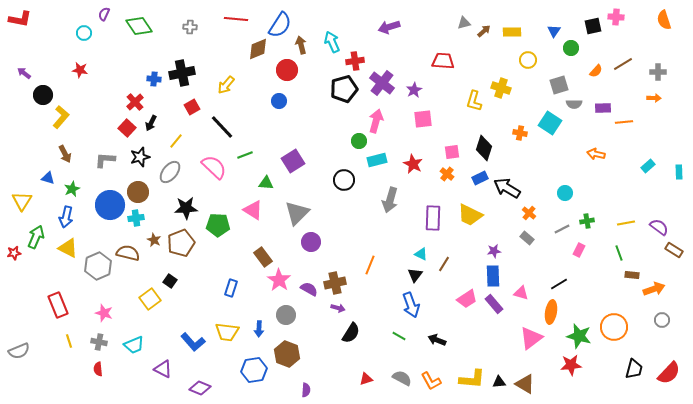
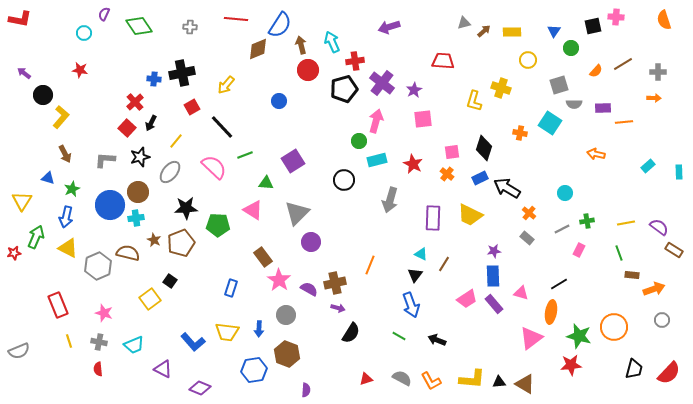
red circle at (287, 70): moved 21 px right
